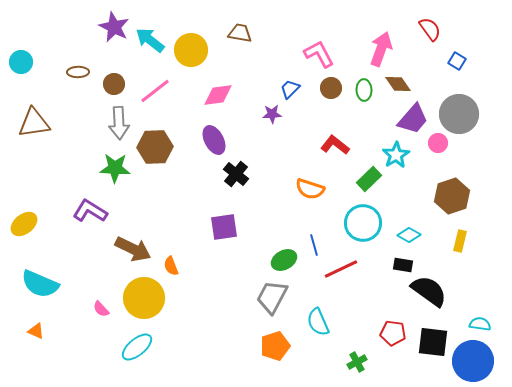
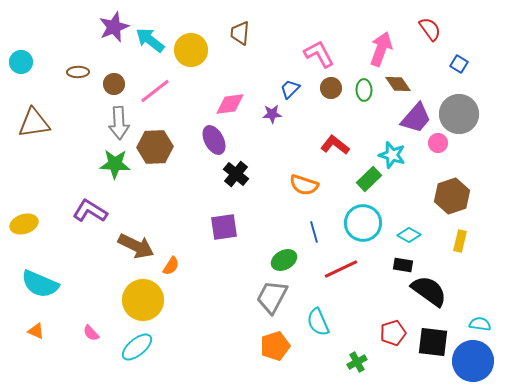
purple star at (114, 27): rotated 24 degrees clockwise
brown trapezoid at (240, 33): rotated 95 degrees counterclockwise
blue square at (457, 61): moved 2 px right, 3 px down
pink diamond at (218, 95): moved 12 px right, 9 px down
purple trapezoid at (413, 119): moved 3 px right, 1 px up
cyan star at (396, 155): moved 4 px left; rotated 24 degrees counterclockwise
green star at (115, 168): moved 4 px up
orange semicircle at (310, 189): moved 6 px left, 4 px up
yellow ellipse at (24, 224): rotated 20 degrees clockwise
blue line at (314, 245): moved 13 px up
brown arrow at (133, 249): moved 3 px right, 3 px up
orange semicircle at (171, 266): rotated 126 degrees counterclockwise
yellow circle at (144, 298): moved 1 px left, 2 px down
pink semicircle at (101, 309): moved 10 px left, 24 px down
red pentagon at (393, 333): rotated 25 degrees counterclockwise
